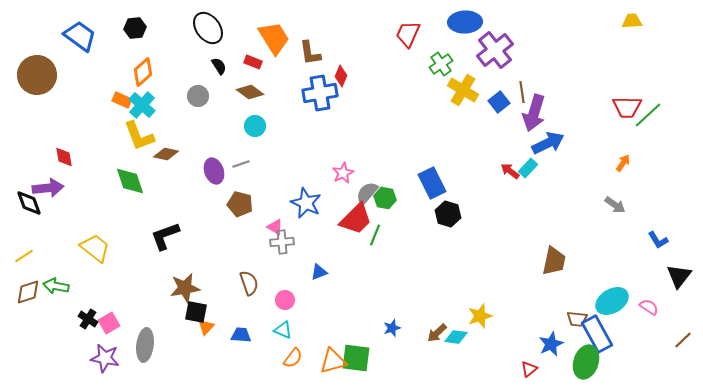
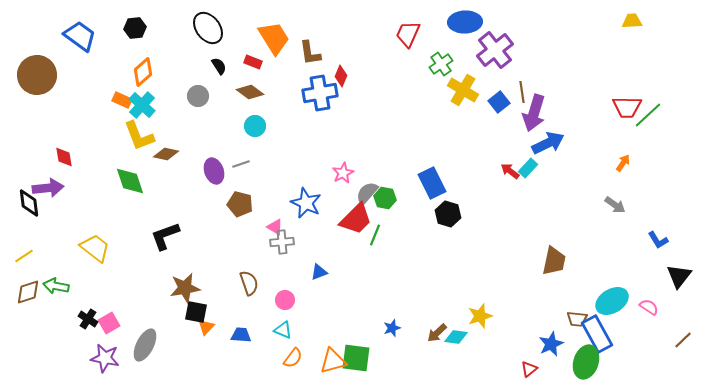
black diamond at (29, 203): rotated 12 degrees clockwise
gray ellipse at (145, 345): rotated 20 degrees clockwise
